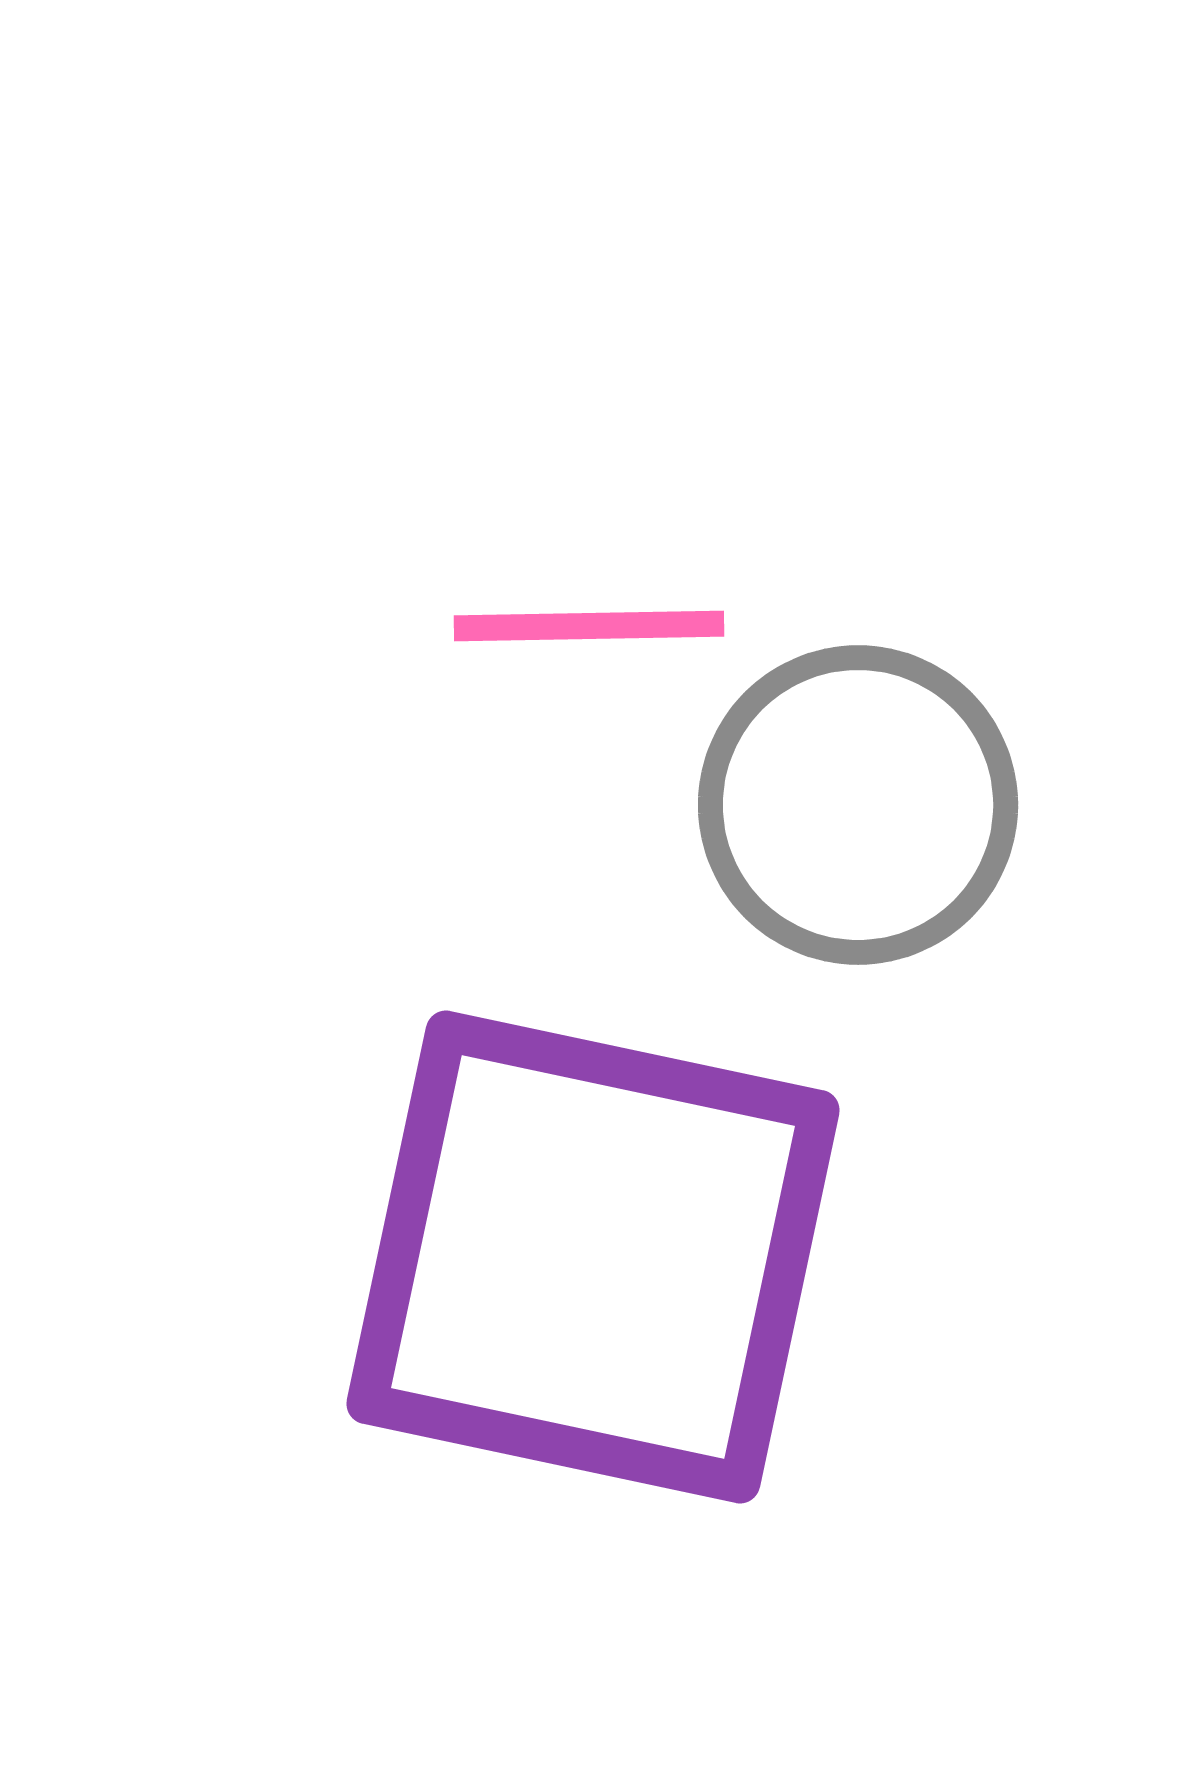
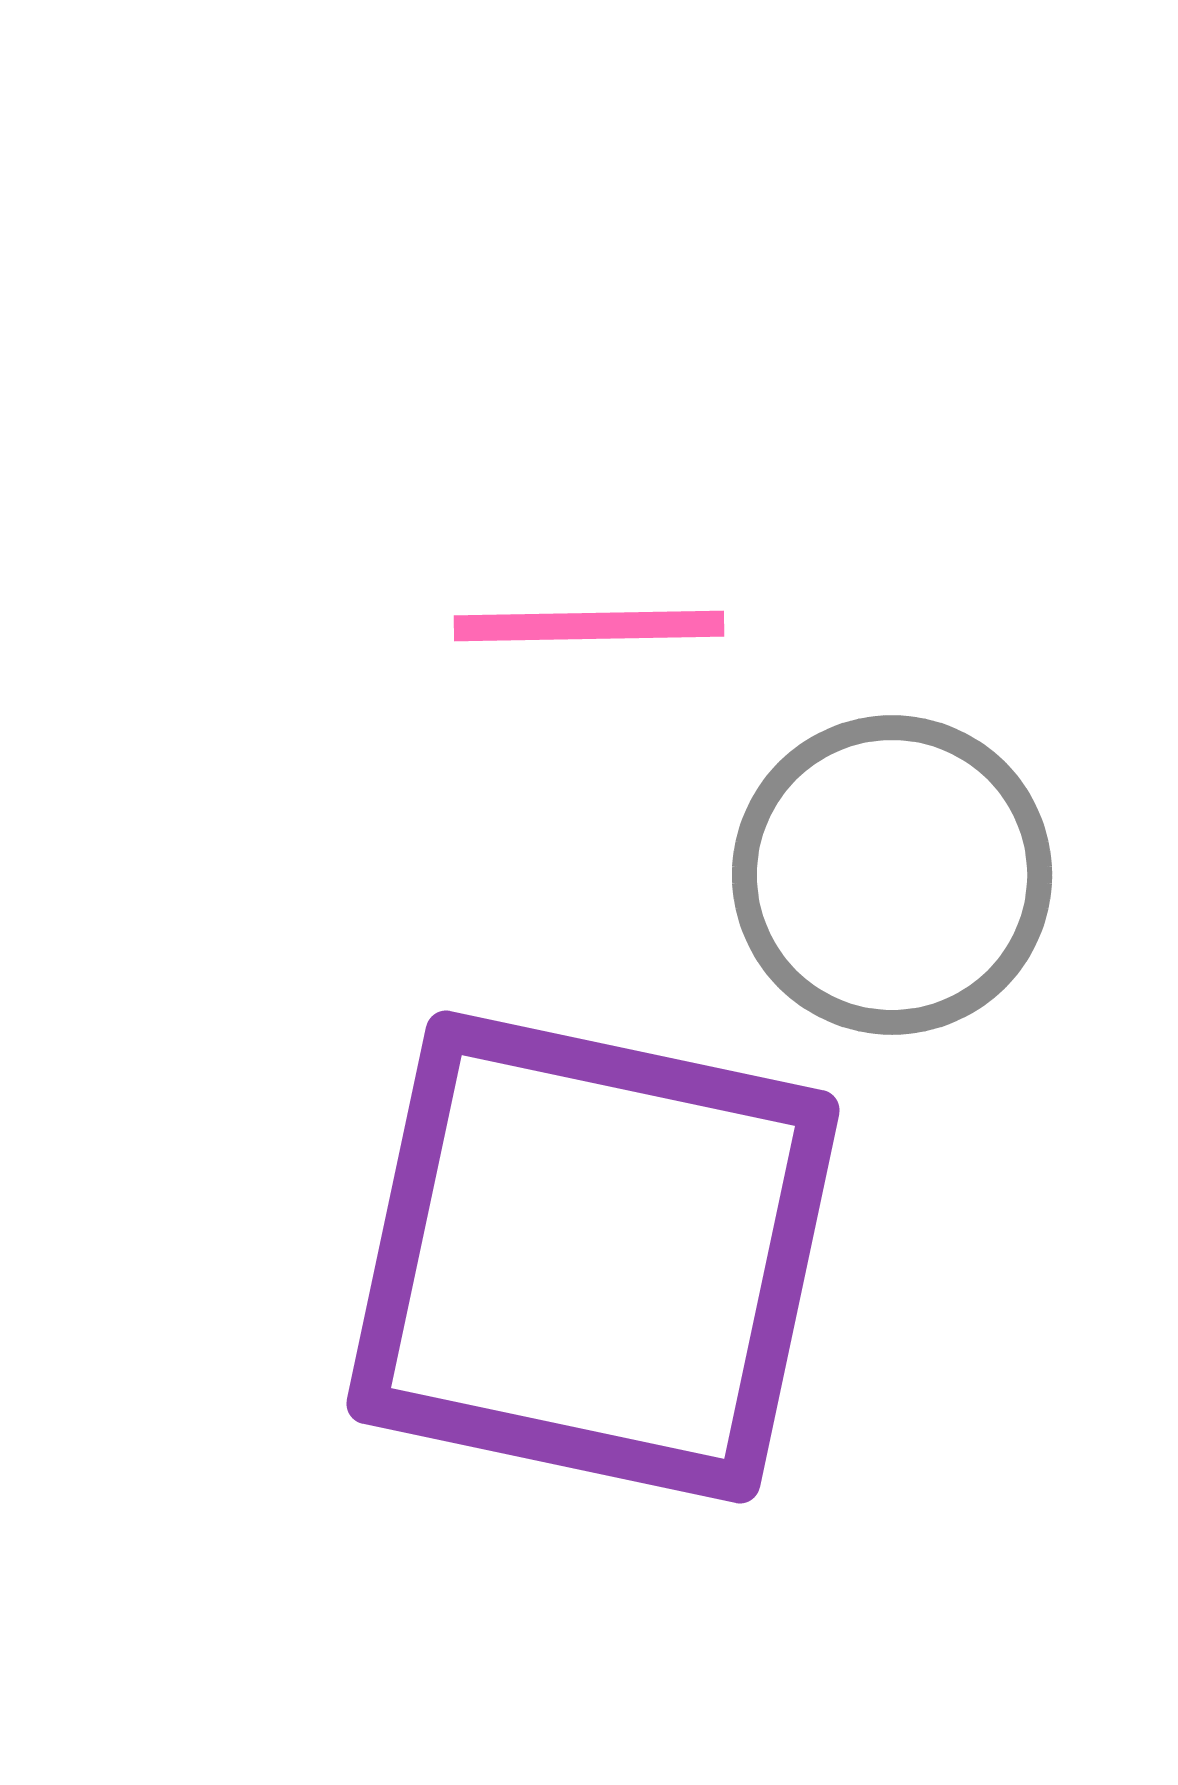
gray circle: moved 34 px right, 70 px down
